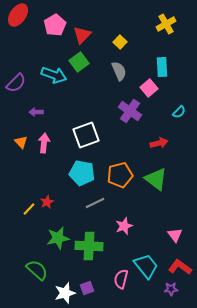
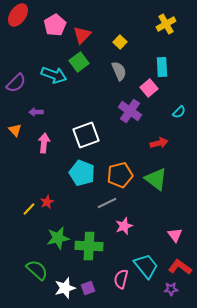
orange triangle: moved 6 px left, 12 px up
cyan pentagon: rotated 10 degrees clockwise
gray line: moved 12 px right
purple square: moved 1 px right
white star: moved 5 px up
